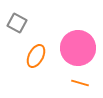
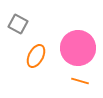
gray square: moved 1 px right, 1 px down
orange line: moved 2 px up
